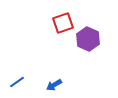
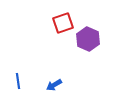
blue line: moved 1 px right, 1 px up; rotated 63 degrees counterclockwise
